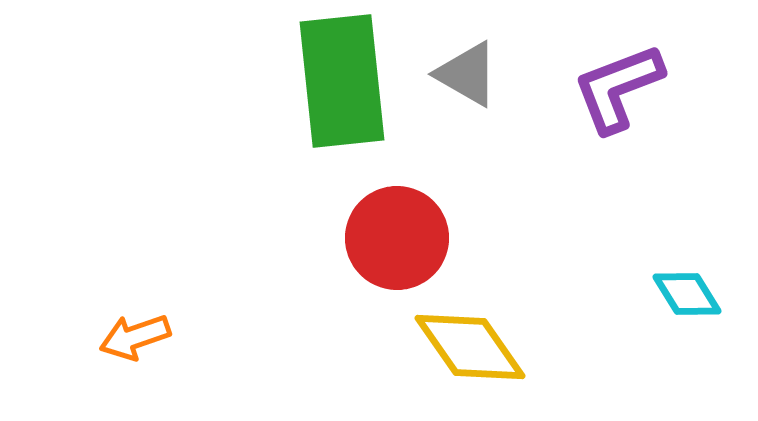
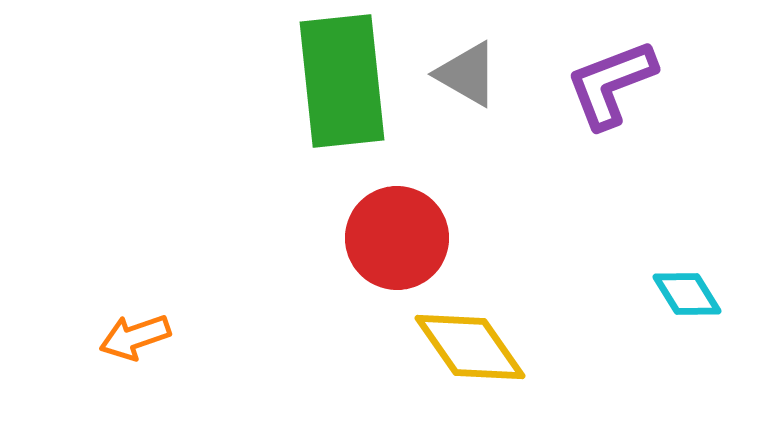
purple L-shape: moved 7 px left, 4 px up
